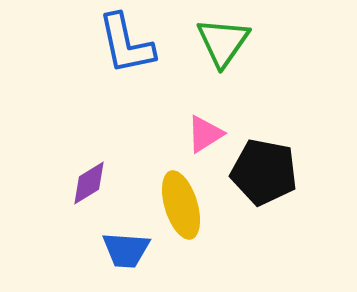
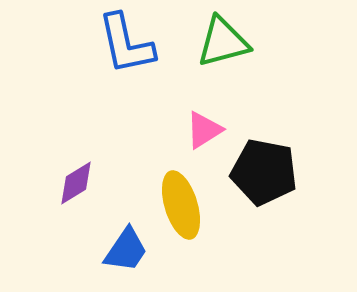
green triangle: rotated 40 degrees clockwise
pink triangle: moved 1 px left, 4 px up
purple diamond: moved 13 px left
blue trapezoid: rotated 60 degrees counterclockwise
